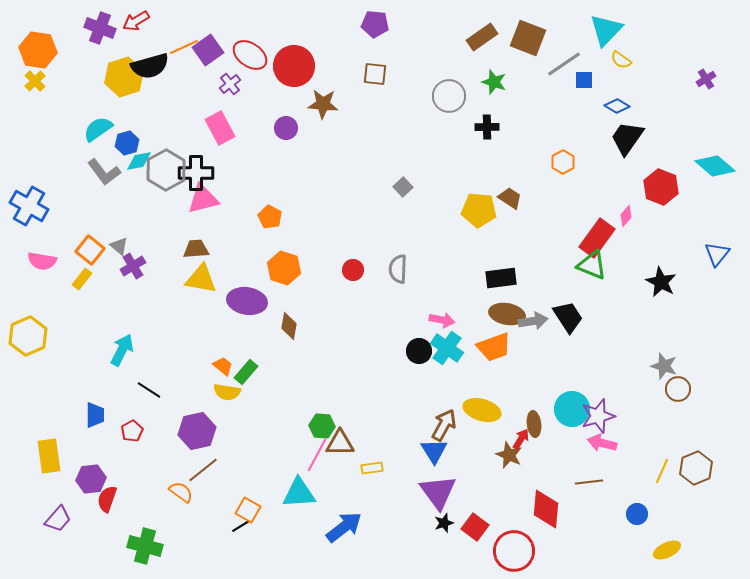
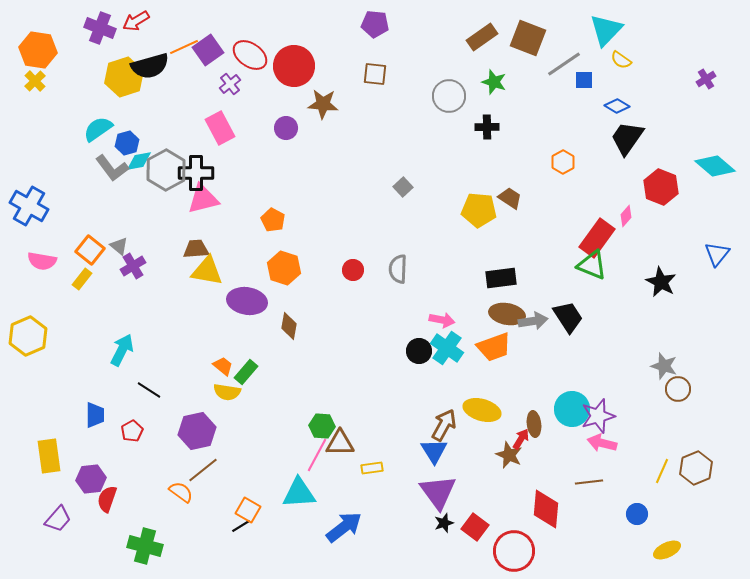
gray L-shape at (104, 172): moved 8 px right, 4 px up
orange pentagon at (270, 217): moved 3 px right, 3 px down
yellow triangle at (201, 279): moved 6 px right, 8 px up
